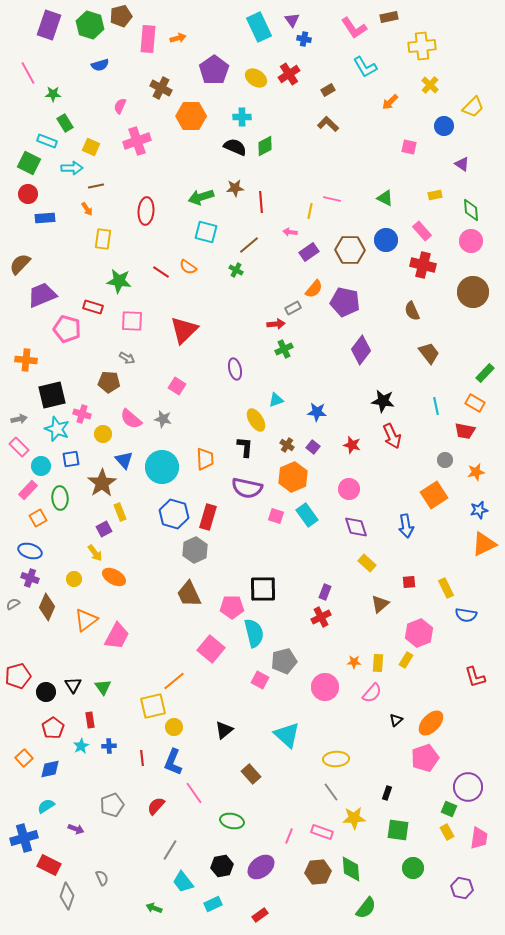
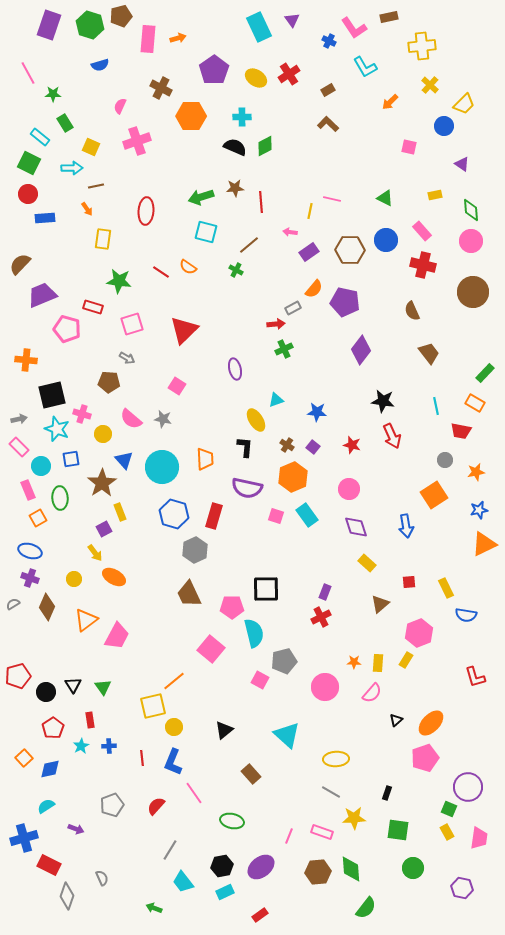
blue cross at (304, 39): moved 25 px right, 2 px down; rotated 16 degrees clockwise
yellow trapezoid at (473, 107): moved 9 px left, 3 px up
cyan rectangle at (47, 141): moved 7 px left, 4 px up; rotated 18 degrees clockwise
pink square at (132, 321): moved 3 px down; rotated 20 degrees counterclockwise
red trapezoid at (465, 431): moved 4 px left
pink rectangle at (28, 490): rotated 66 degrees counterclockwise
red rectangle at (208, 517): moved 6 px right, 1 px up
black square at (263, 589): moved 3 px right
gray line at (331, 792): rotated 24 degrees counterclockwise
cyan rectangle at (213, 904): moved 12 px right, 12 px up
